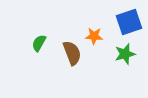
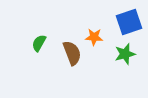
orange star: moved 1 px down
